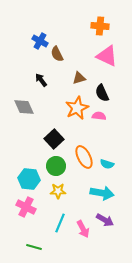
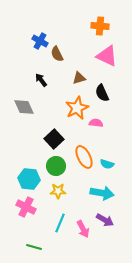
pink semicircle: moved 3 px left, 7 px down
